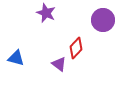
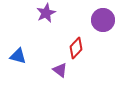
purple star: rotated 24 degrees clockwise
blue triangle: moved 2 px right, 2 px up
purple triangle: moved 1 px right, 6 px down
